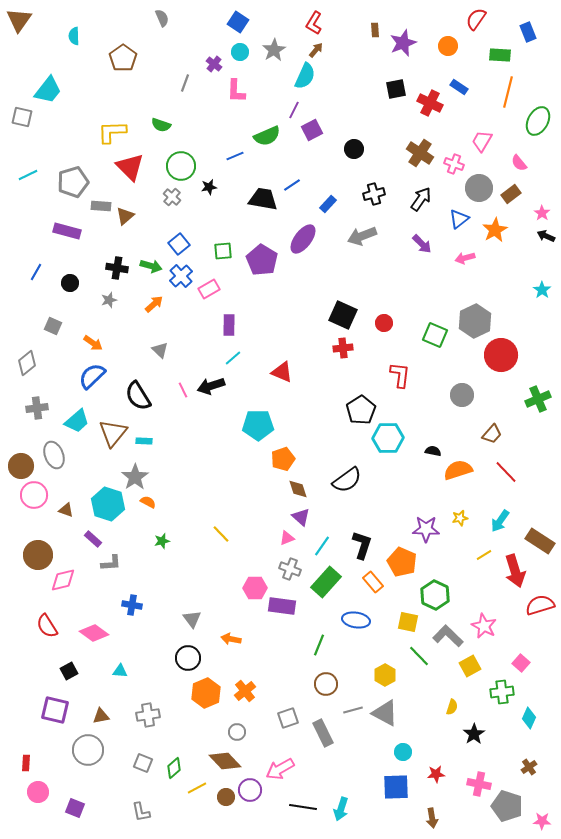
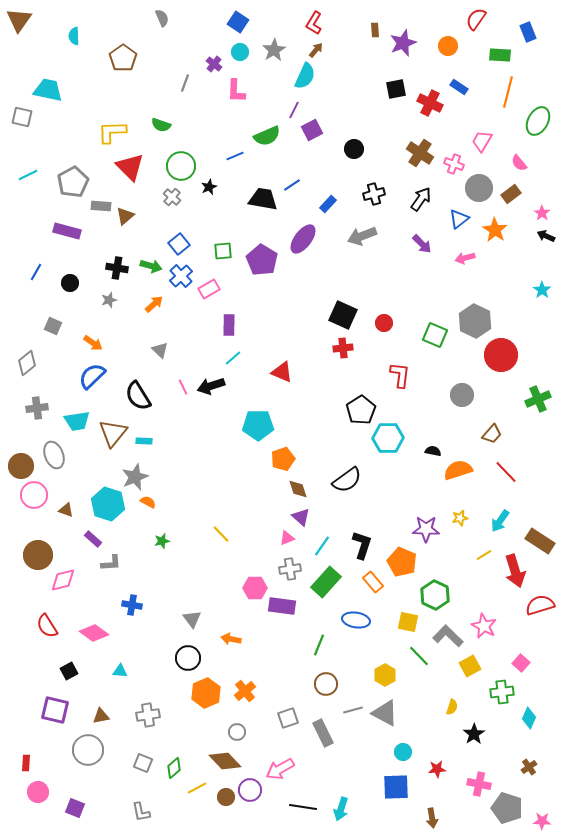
cyan trapezoid at (48, 90): rotated 116 degrees counterclockwise
gray pentagon at (73, 182): rotated 12 degrees counterclockwise
black star at (209, 187): rotated 14 degrees counterclockwise
orange star at (495, 230): rotated 10 degrees counterclockwise
gray hexagon at (475, 321): rotated 8 degrees counterclockwise
pink line at (183, 390): moved 3 px up
cyan trapezoid at (77, 421): rotated 32 degrees clockwise
gray star at (135, 477): rotated 12 degrees clockwise
gray cross at (290, 569): rotated 30 degrees counterclockwise
red star at (436, 774): moved 1 px right, 5 px up
gray pentagon at (507, 806): moved 2 px down
